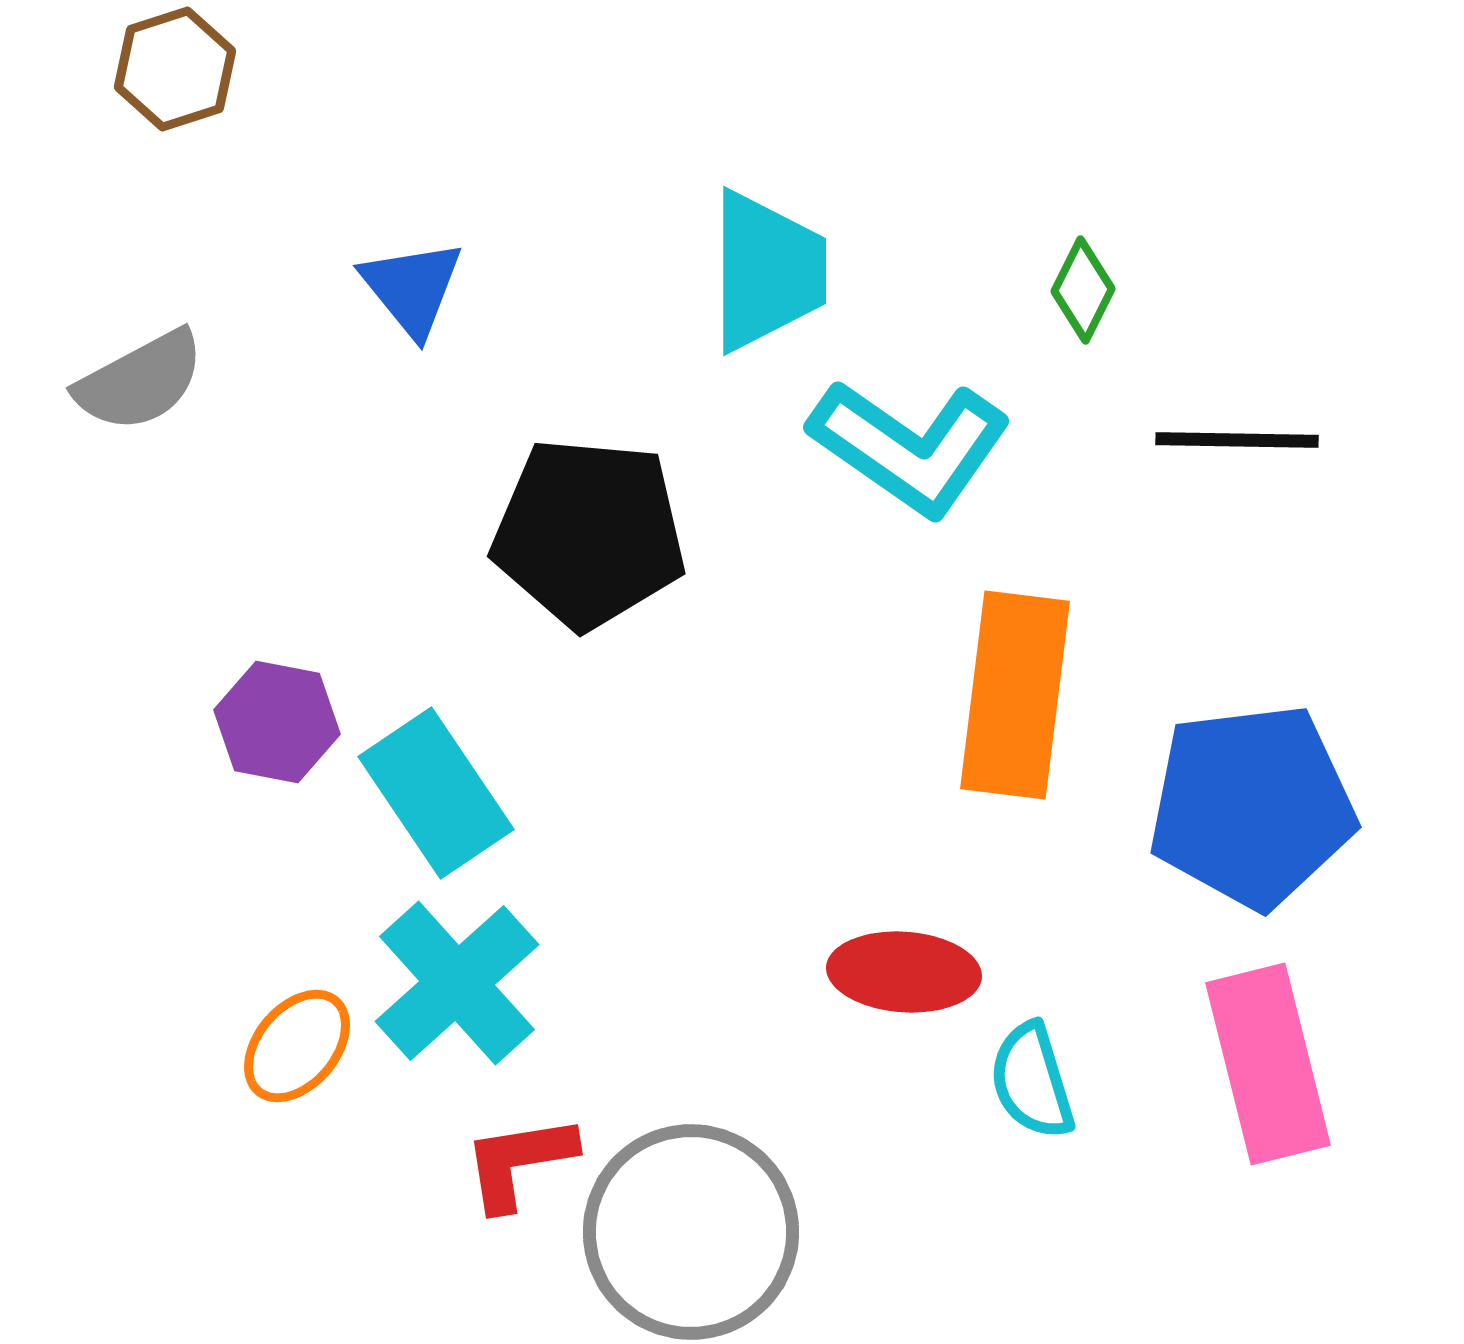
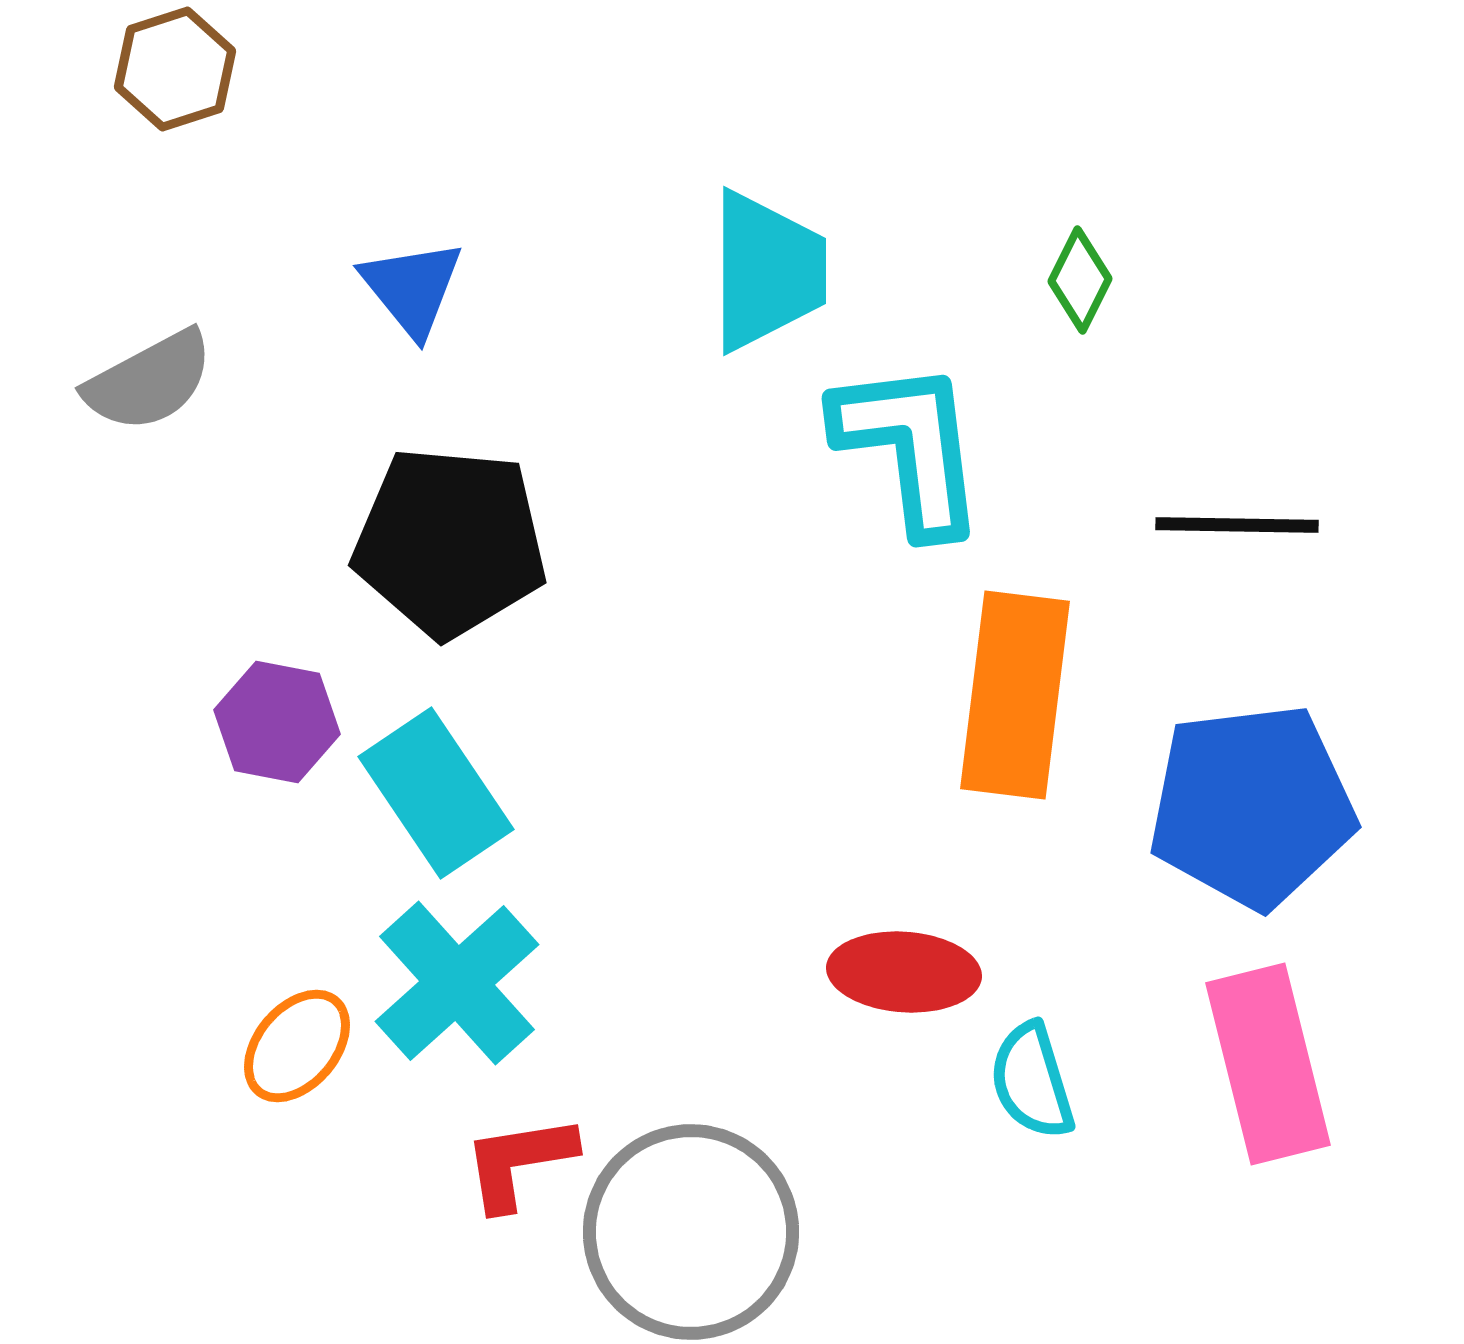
green diamond: moved 3 px left, 10 px up
gray semicircle: moved 9 px right
black line: moved 85 px down
cyan L-shape: rotated 132 degrees counterclockwise
black pentagon: moved 139 px left, 9 px down
